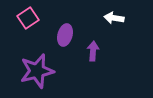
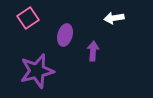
white arrow: rotated 18 degrees counterclockwise
